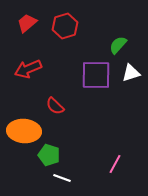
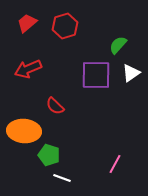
white triangle: rotated 18 degrees counterclockwise
